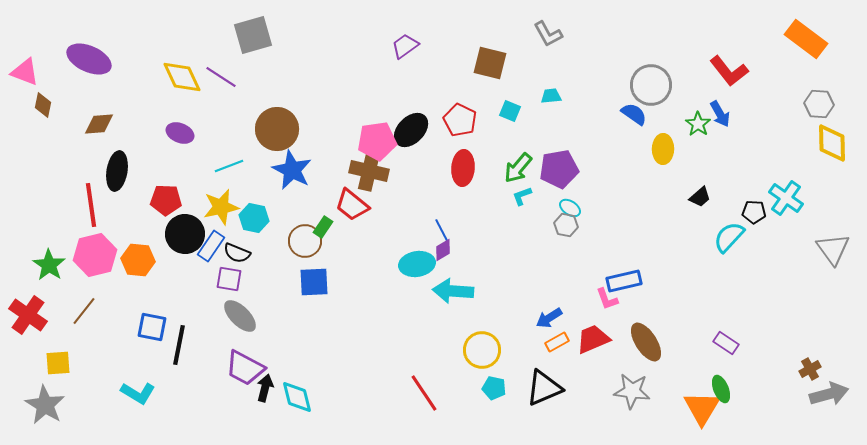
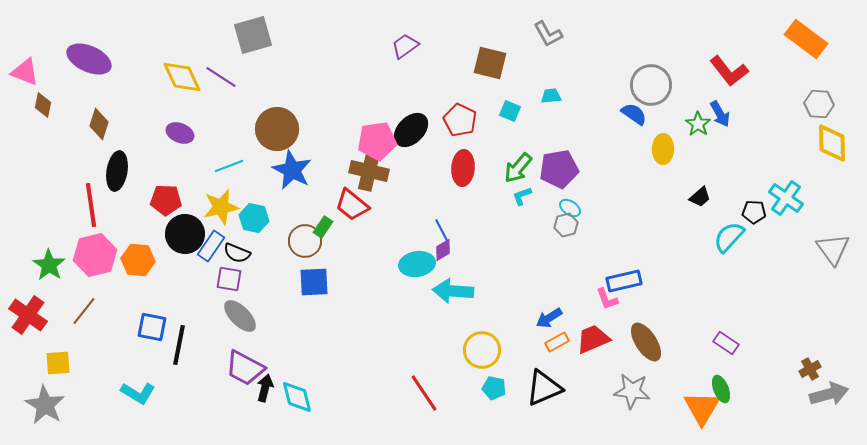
brown diamond at (99, 124): rotated 68 degrees counterclockwise
gray hexagon at (566, 225): rotated 25 degrees counterclockwise
